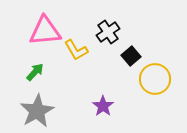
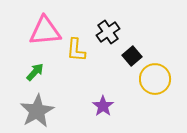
yellow L-shape: rotated 35 degrees clockwise
black square: moved 1 px right
